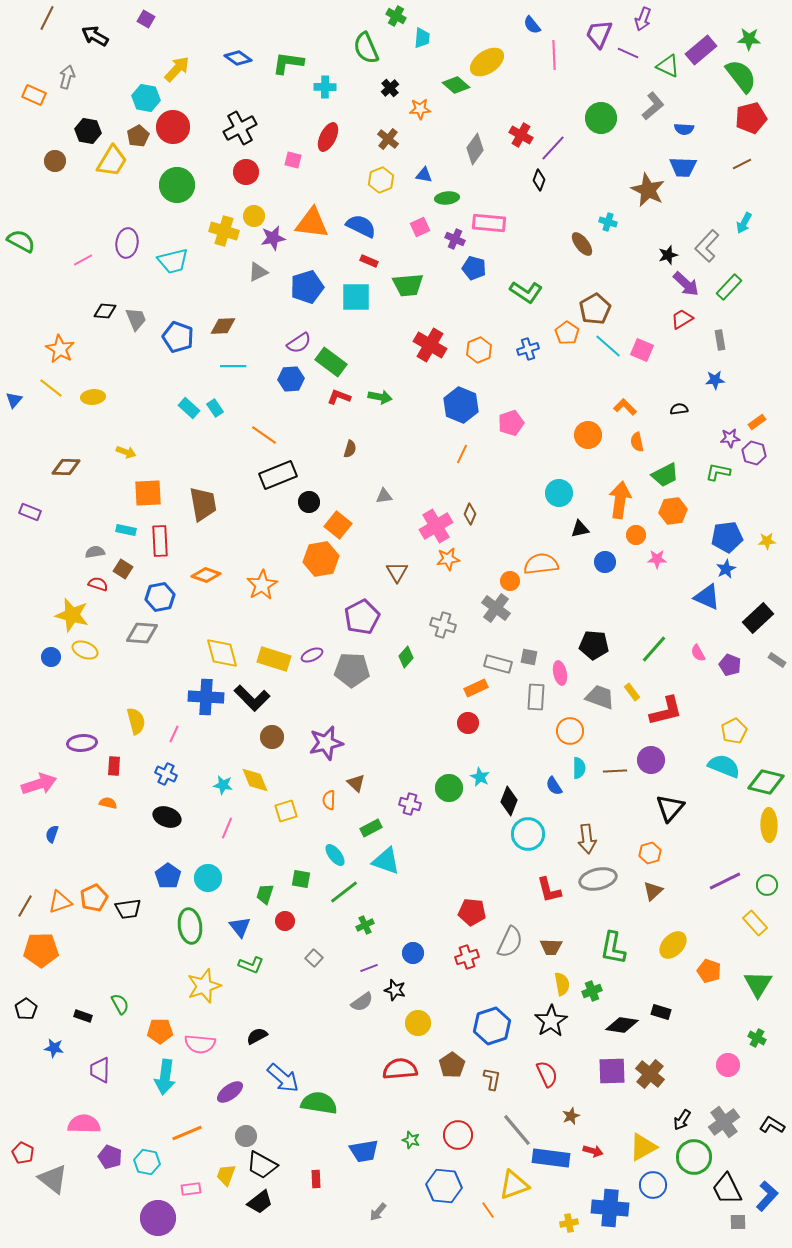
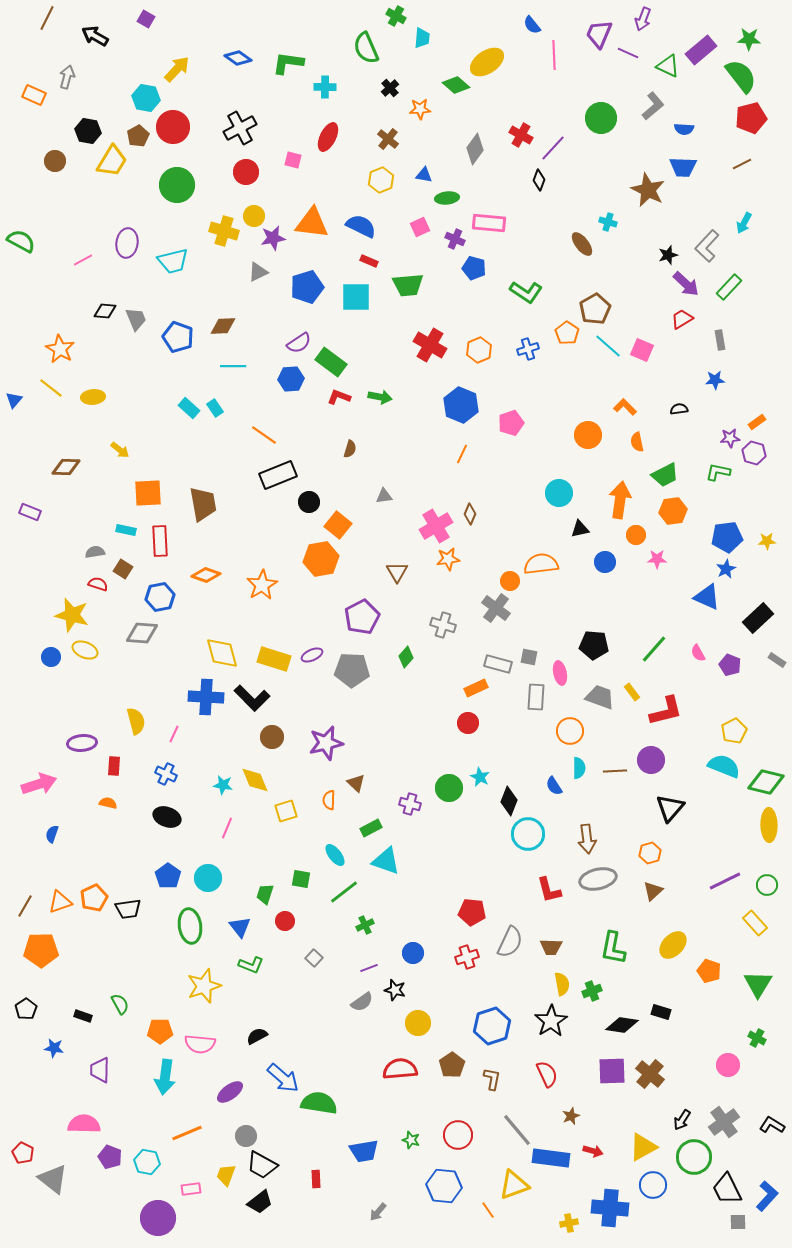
yellow arrow at (126, 452): moved 6 px left, 2 px up; rotated 18 degrees clockwise
